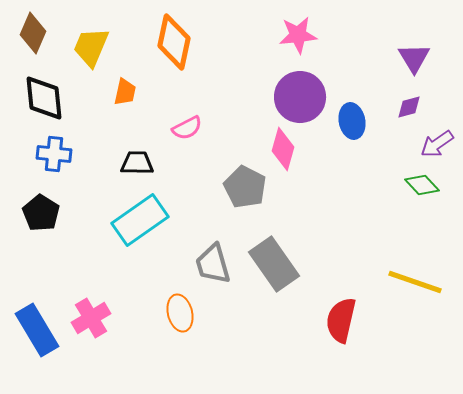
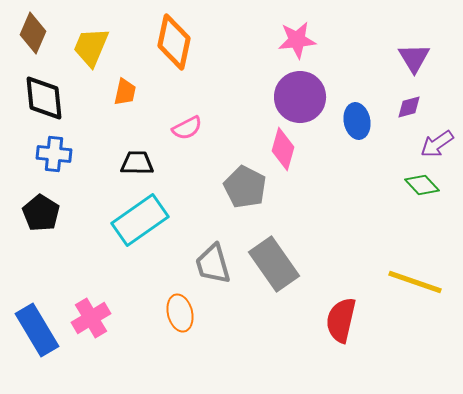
pink star: moved 1 px left, 5 px down
blue ellipse: moved 5 px right
